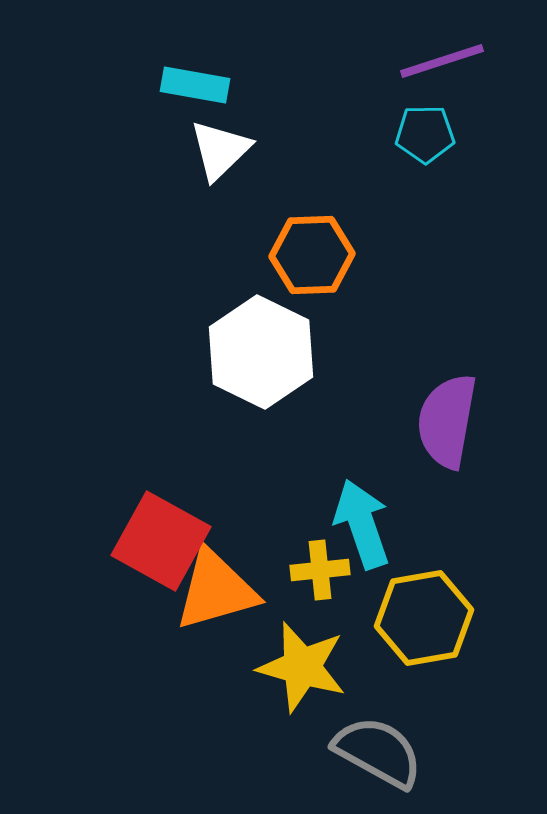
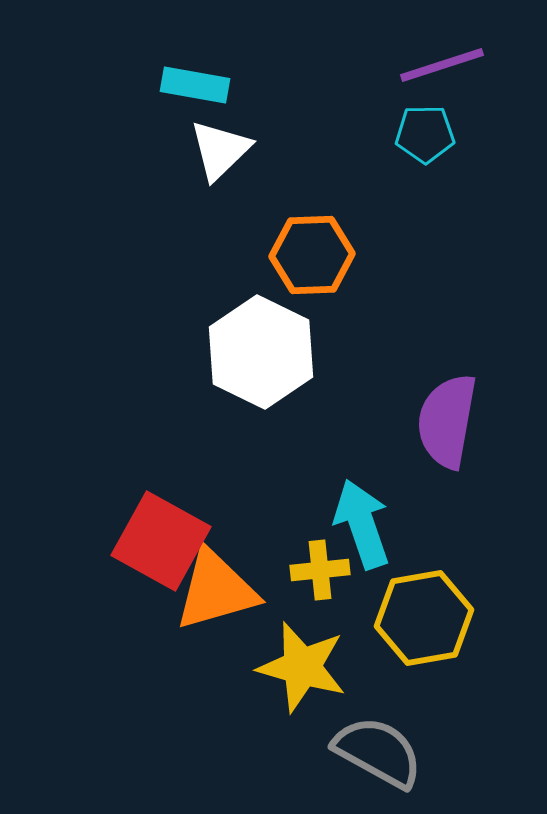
purple line: moved 4 px down
